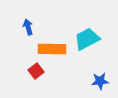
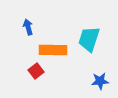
cyan trapezoid: moved 2 px right; rotated 44 degrees counterclockwise
orange rectangle: moved 1 px right, 1 px down
